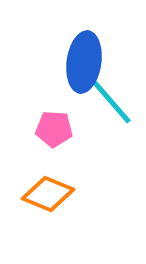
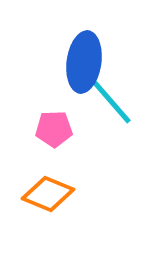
pink pentagon: rotated 6 degrees counterclockwise
